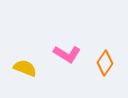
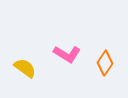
yellow semicircle: rotated 15 degrees clockwise
